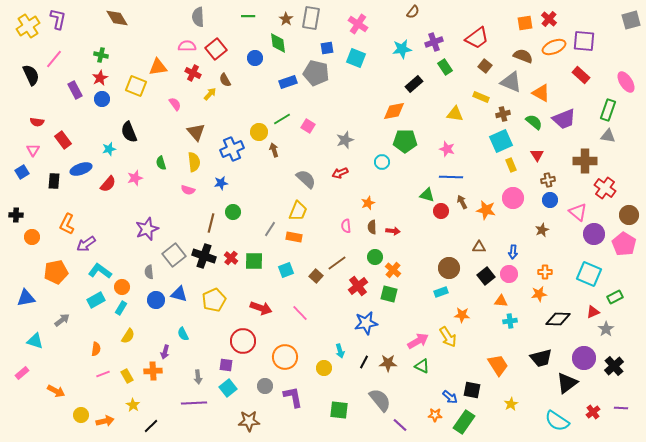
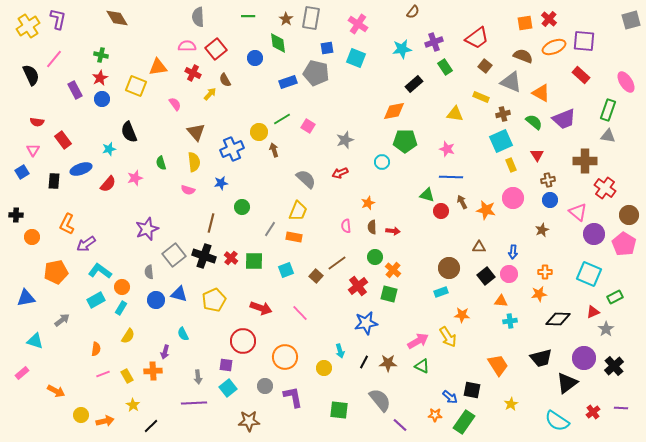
green circle at (233, 212): moved 9 px right, 5 px up
